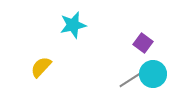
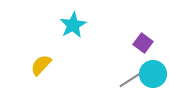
cyan star: rotated 16 degrees counterclockwise
yellow semicircle: moved 2 px up
